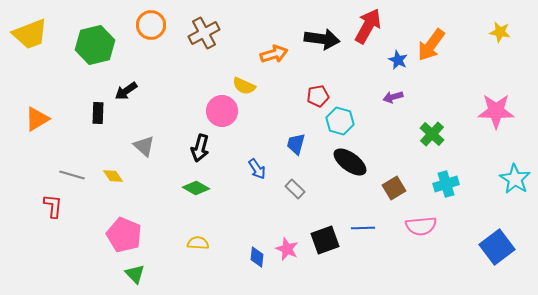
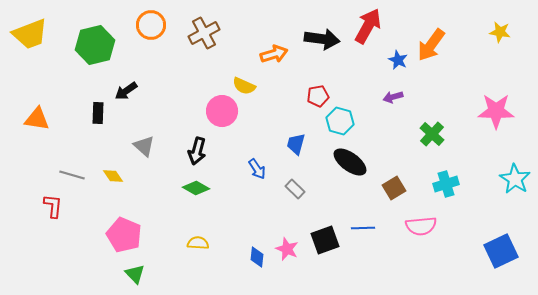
orange triangle at (37, 119): rotated 40 degrees clockwise
black arrow at (200, 148): moved 3 px left, 3 px down
blue square at (497, 247): moved 4 px right, 4 px down; rotated 12 degrees clockwise
